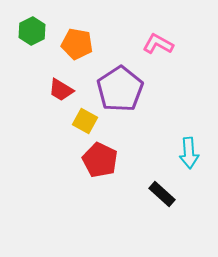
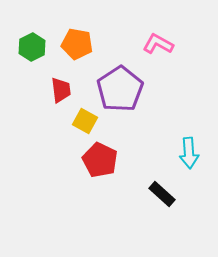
green hexagon: moved 16 px down
red trapezoid: rotated 128 degrees counterclockwise
